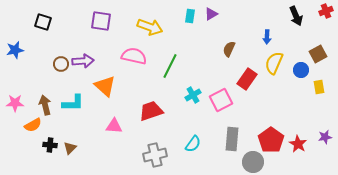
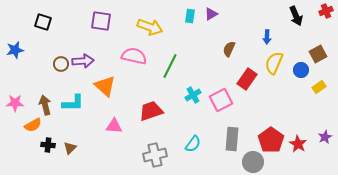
yellow rectangle: rotated 64 degrees clockwise
purple star: rotated 16 degrees counterclockwise
black cross: moved 2 px left
